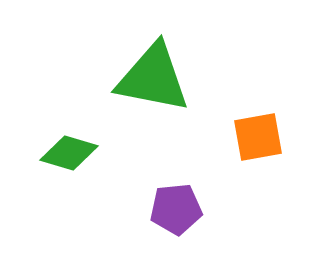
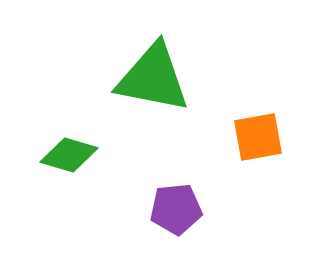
green diamond: moved 2 px down
